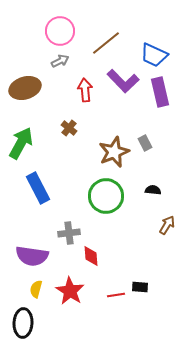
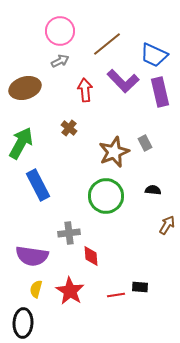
brown line: moved 1 px right, 1 px down
blue rectangle: moved 3 px up
